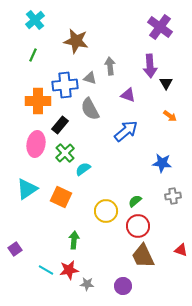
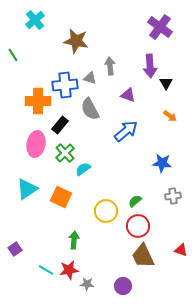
green line: moved 20 px left; rotated 56 degrees counterclockwise
